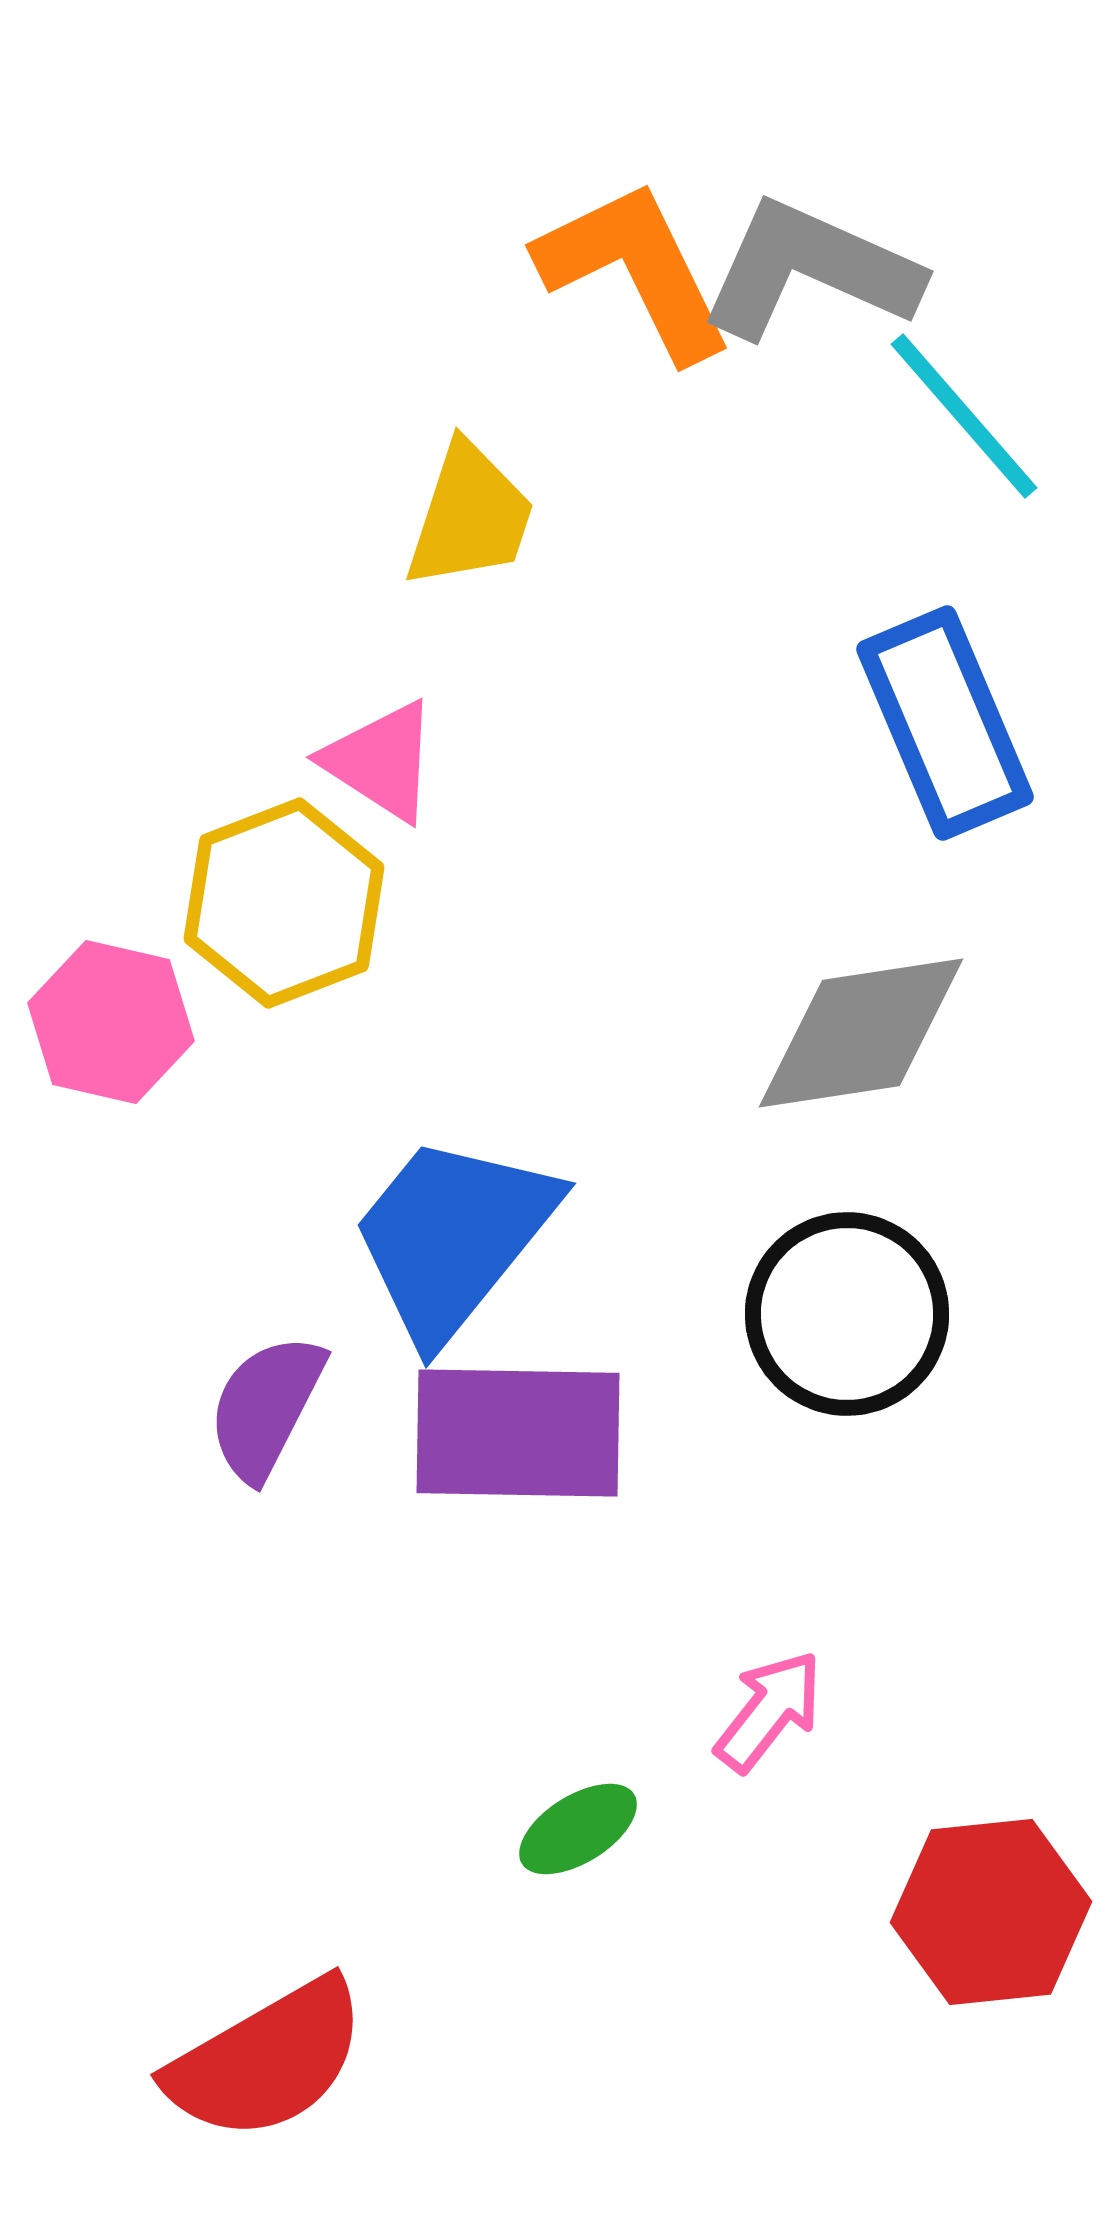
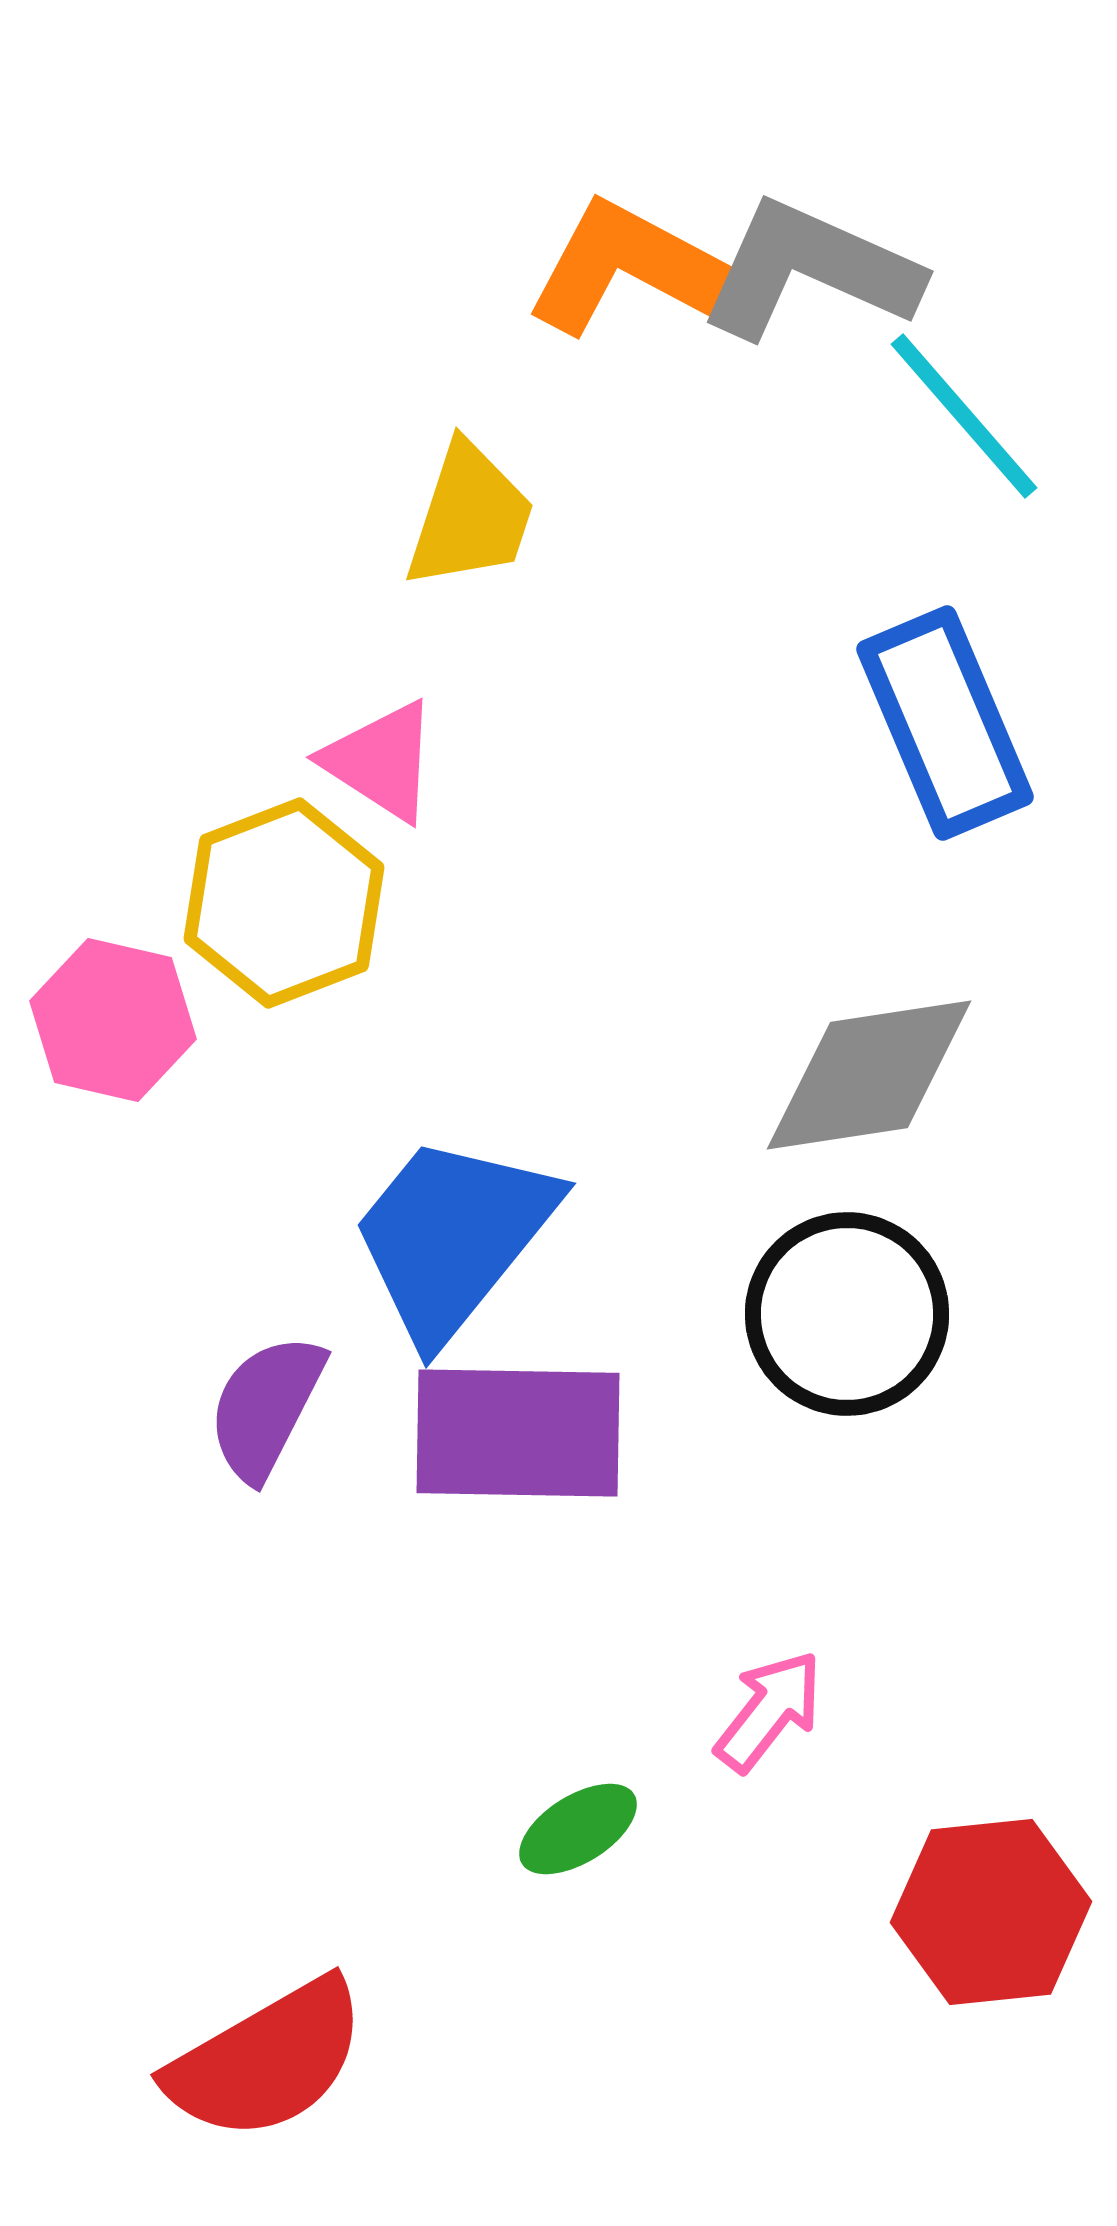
orange L-shape: rotated 36 degrees counterclockwise
pink hexagon: moved 2 px right, 2 px up
gray diamond: moved 8 px right, 42 px down
